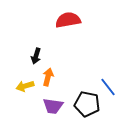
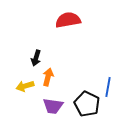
black arrow: moved 2 px down
blue line: rotated 48 degrees clockwise
black pentagon: rotated 15 degrees clockwise
